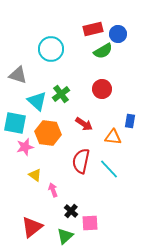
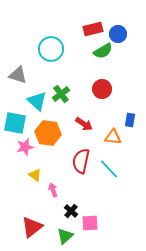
blue rectangle: moved 1 px up
